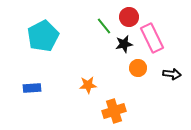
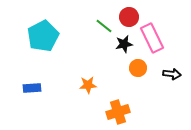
green line: rotated 12 degrees counterclockwise
orange cross: moved 4 px right, 1 px down
